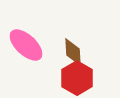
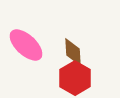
red hexagon: moved 2 px left
